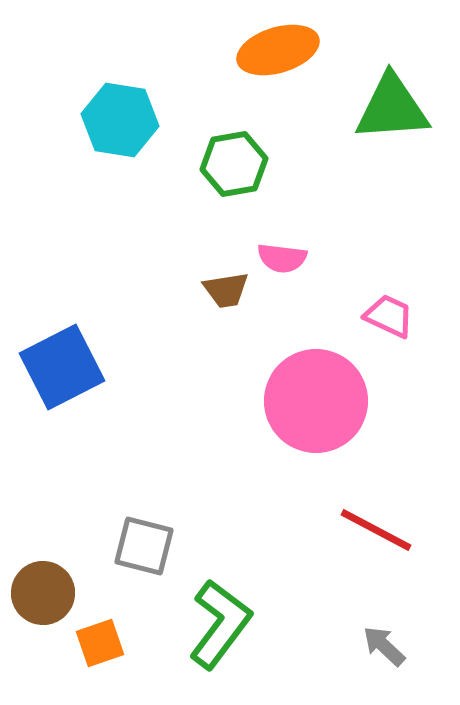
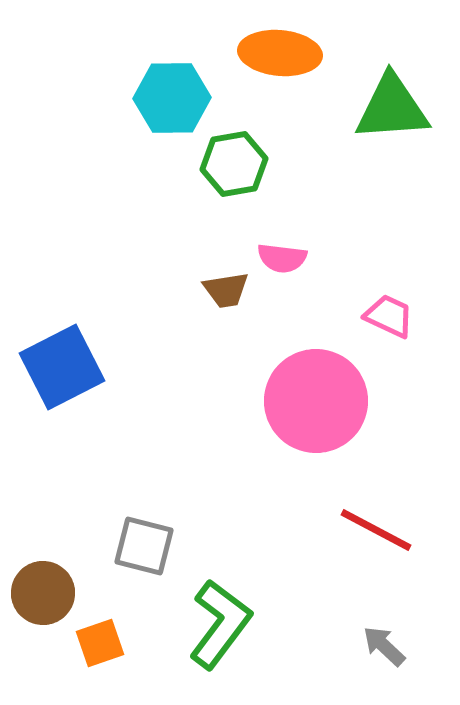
orange ellipse: moved 2 px right, 3 px down; rotated 22 degrees clockwise
cyan hexagon: moved 52 px right, 22 px up; rotated 10 degrees counterclockwise
